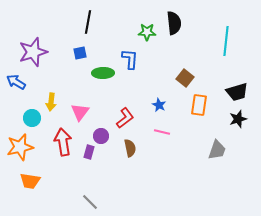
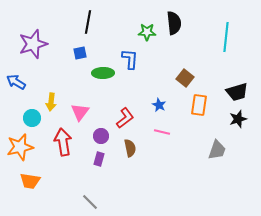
cyan line: moved 4 px up
purple star: moved 8 px up
purple rectangle: moved 10 px right, 7 px down
